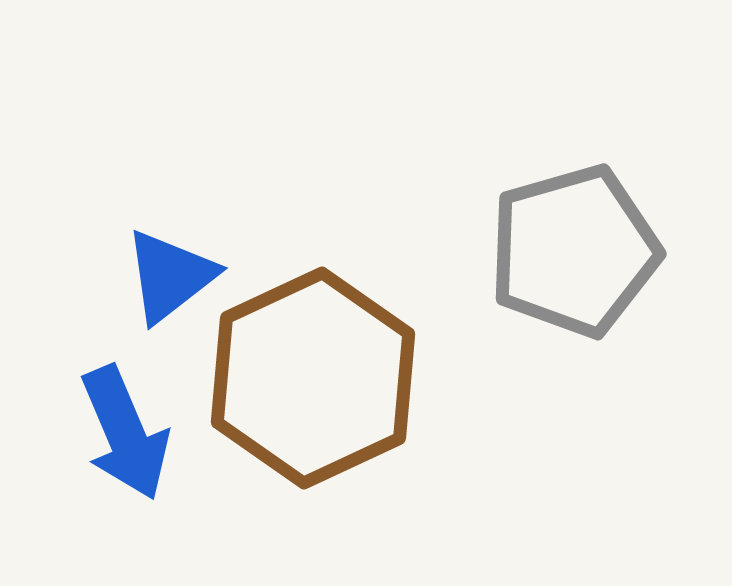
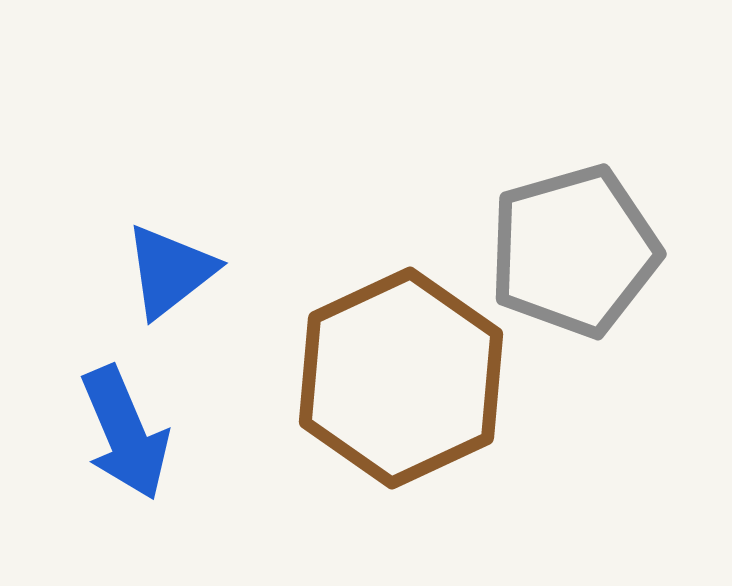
blue triangle: moved 5 px up
brown hexagon: moved 88 px right
